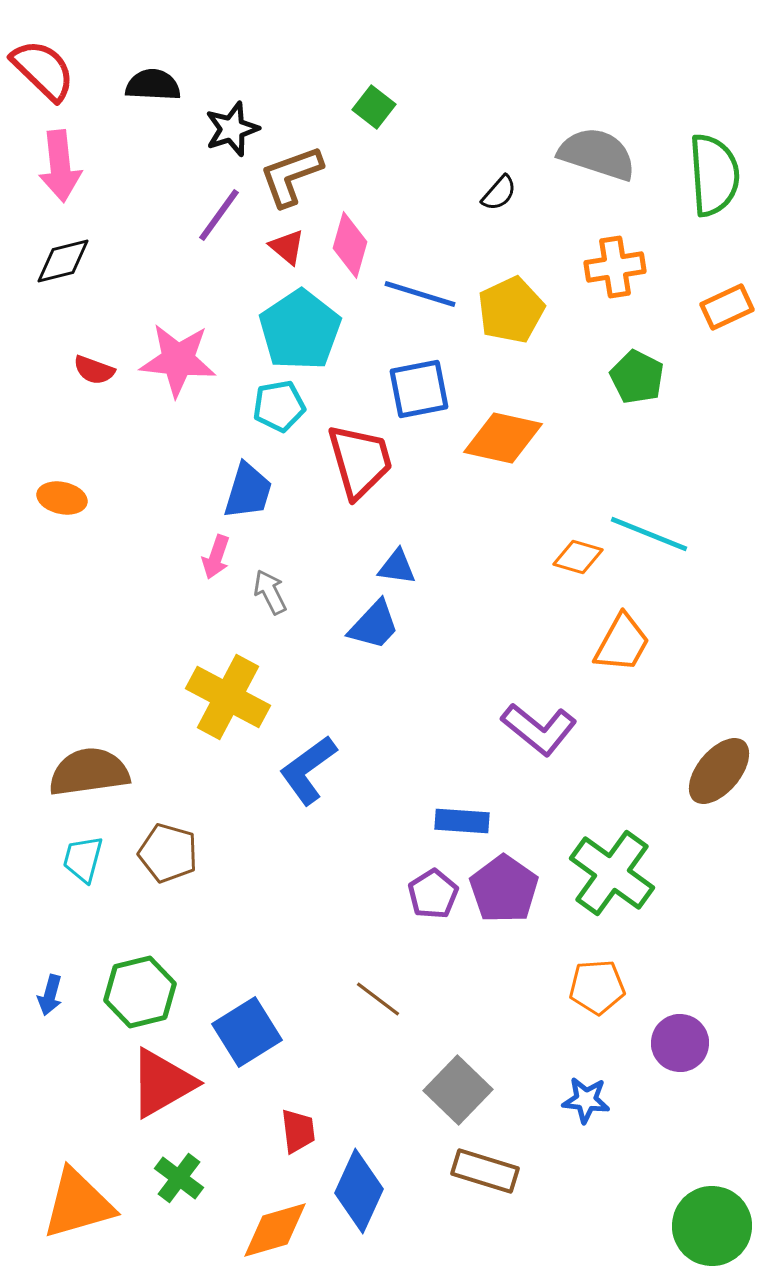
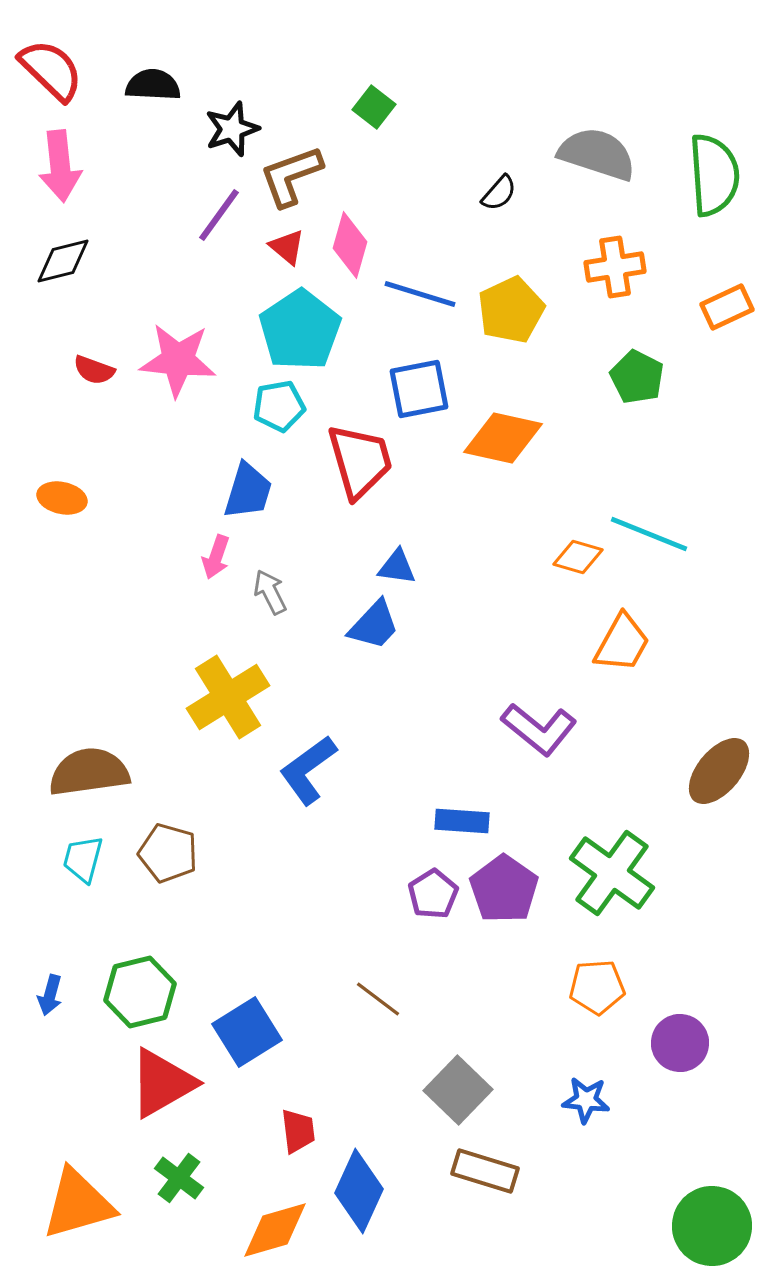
red semicircle at (43, 70): moved 8 px right
yellow cross at (228, 697): rotated 30 degrees clockwise
